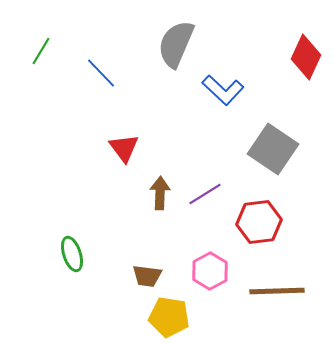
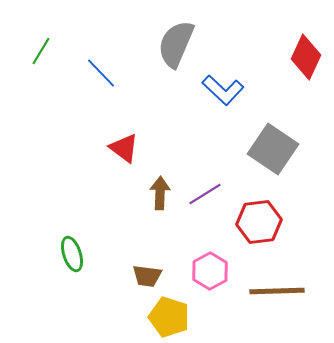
red triangle: rotated 16 degrees counterclockwise
yellow pentagon: rotated 9 degrees clockwise
